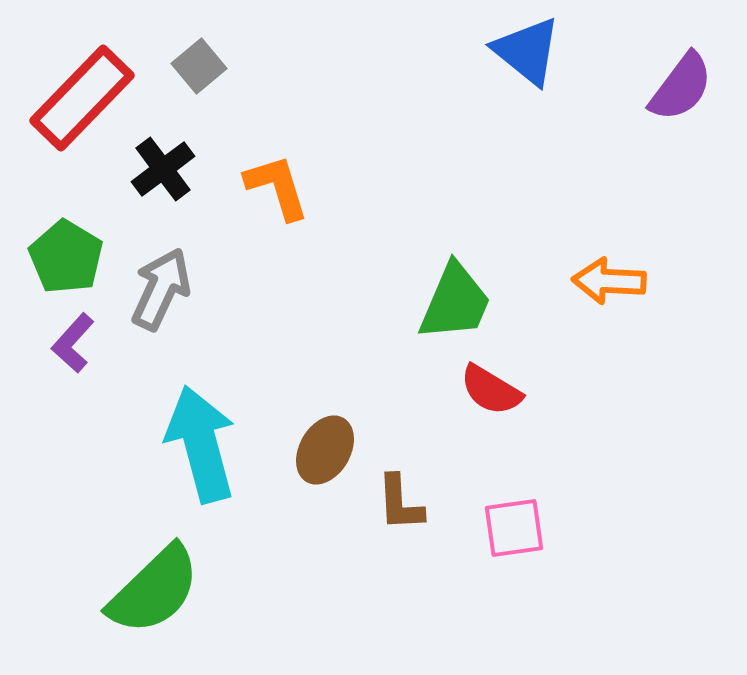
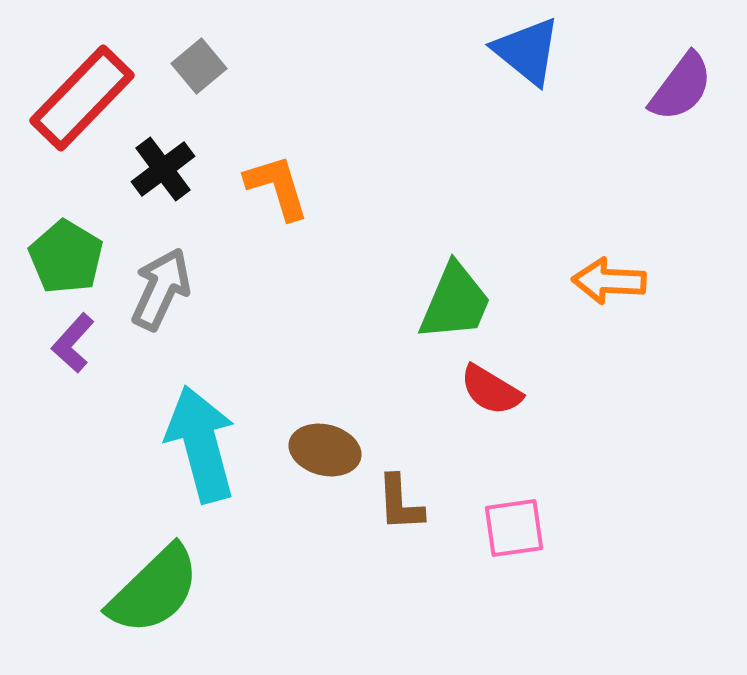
brown ellipse: rotated 74 degrees clockwise
